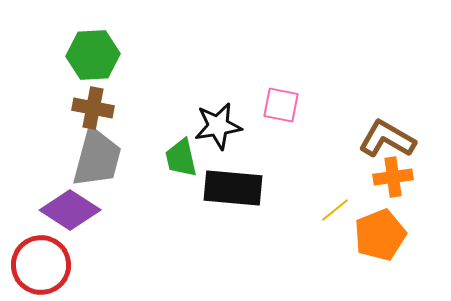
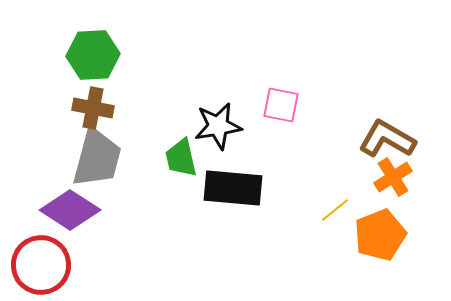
orange cross: rotated 24 degrees counterclockwise
